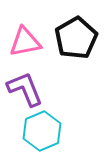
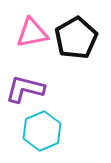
pink triangle: moved 7 px right, 9 px up
purple L-shape: rotated 54 degrees counterclockwise
